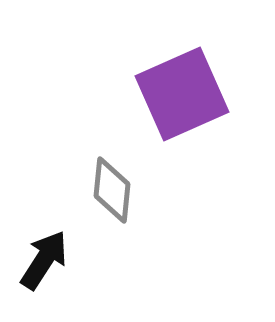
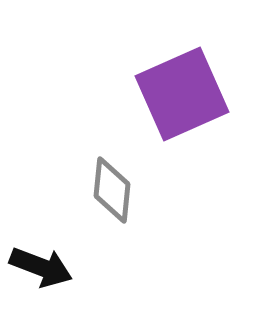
black arrow: moved 3 px left, 7 px down; rotated 78 degrees clockwise
